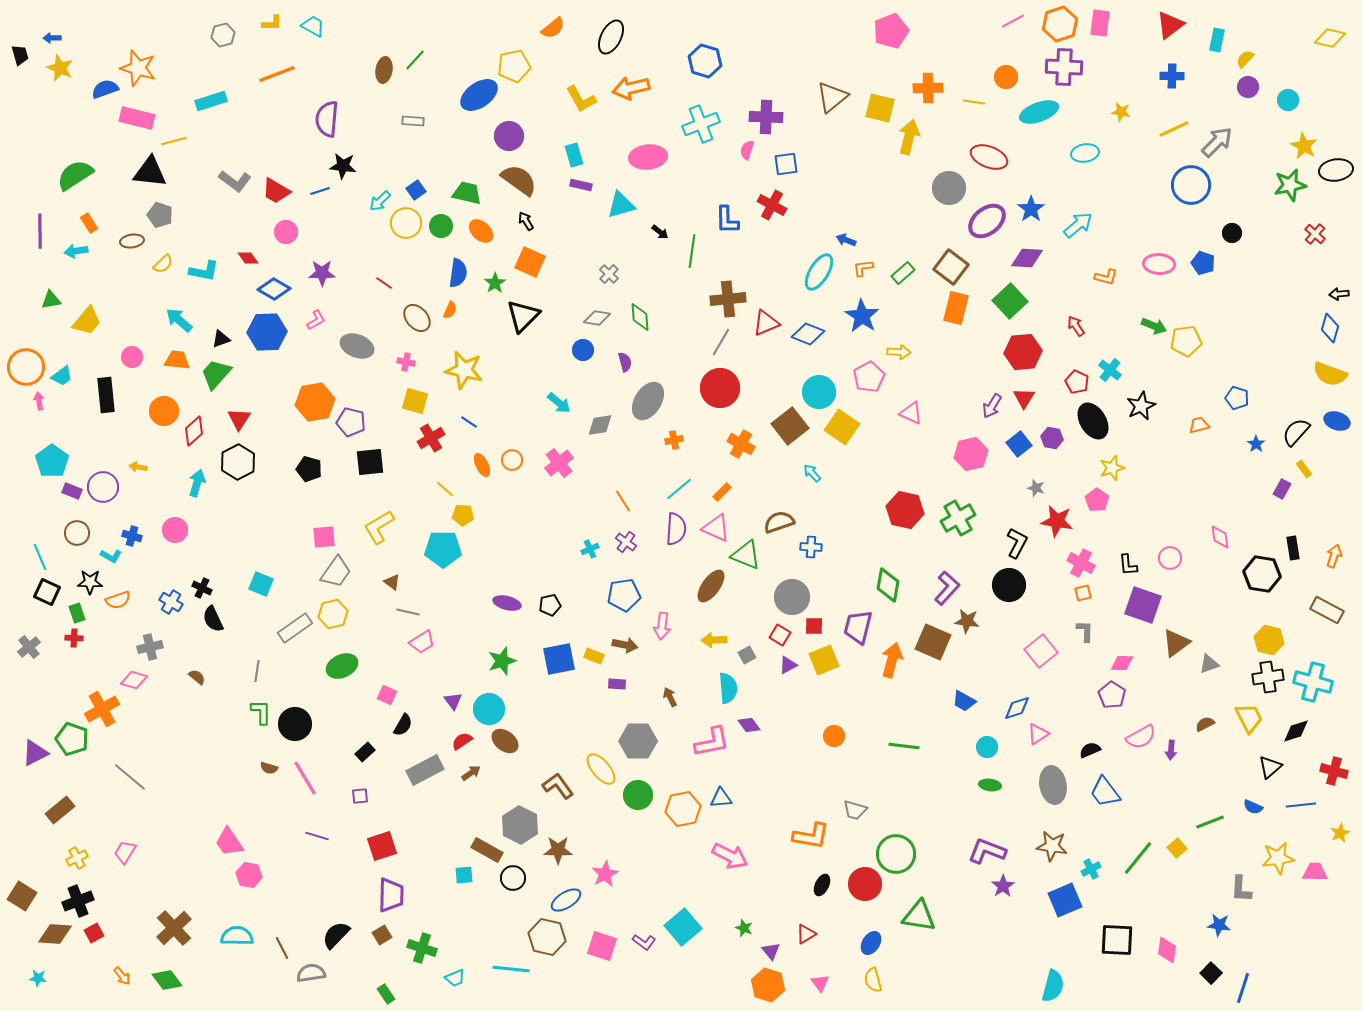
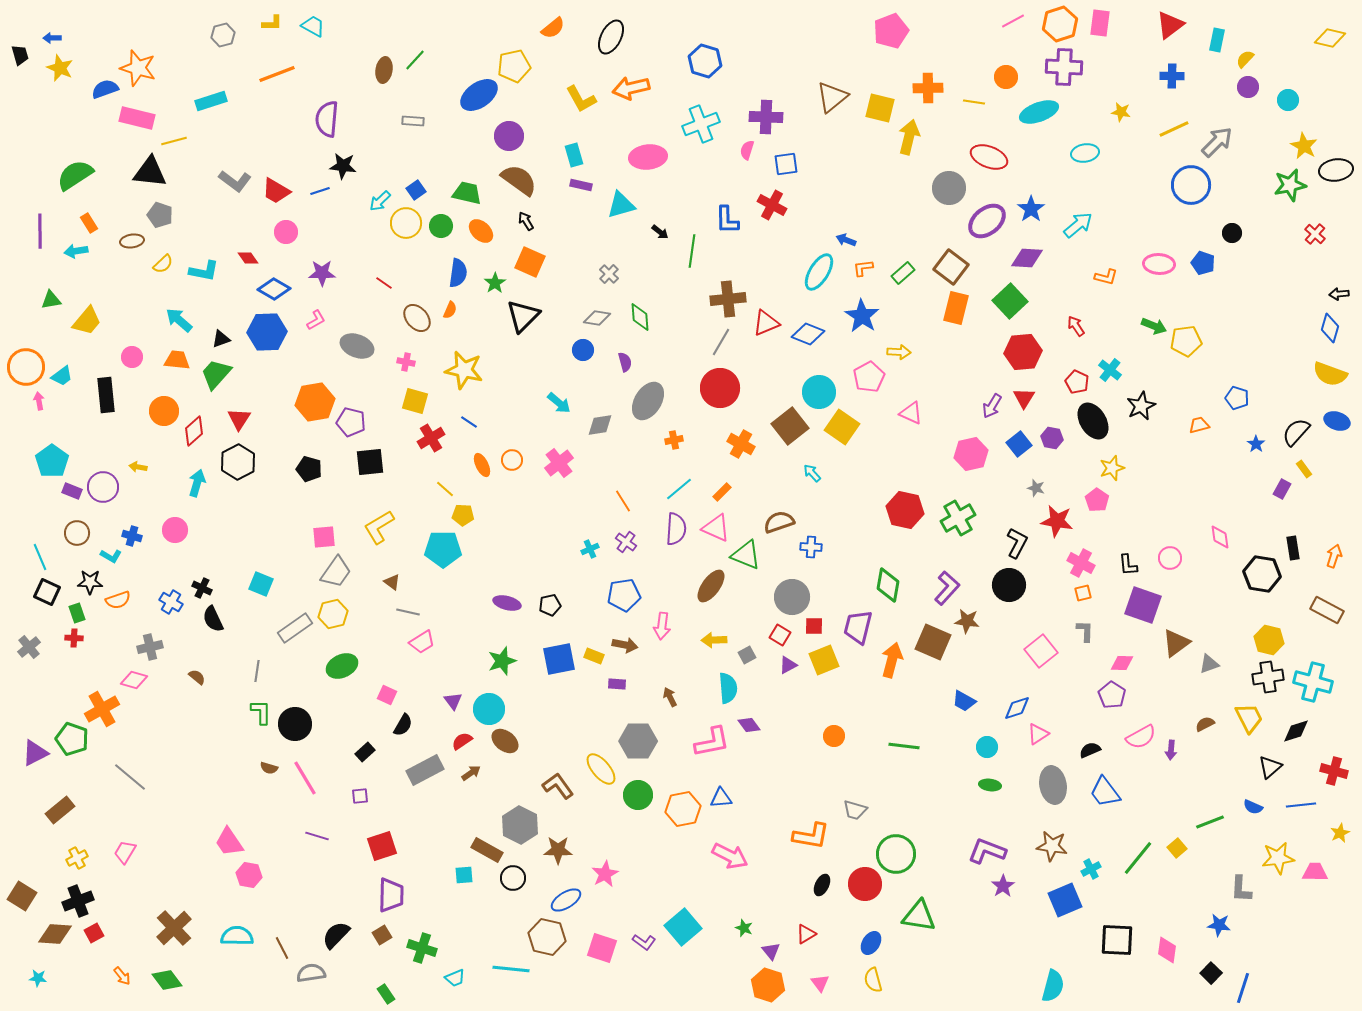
pink square at (602, 946): moved 2 px down
